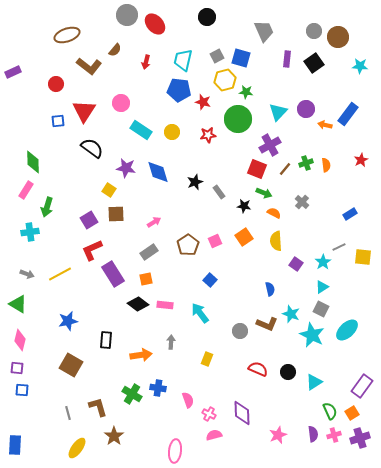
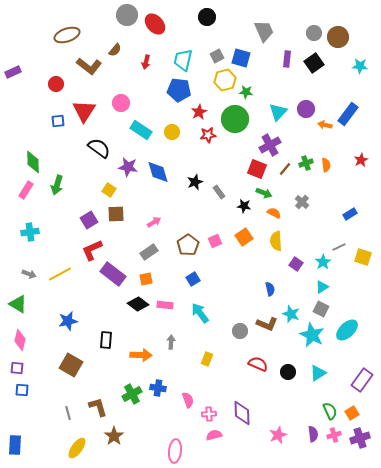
gray circle at (314, 31): moved 2 px down
red star at (203, 102): moved 4 px left, 10 px down; rotated 28 degrees clockwise
green circle at (238, 119): moved 3 px left
black semicircle at (92, 148): moved 7 px right
purple star at (126, 168): moved 2 px right, 1 px up
green arrow at (47, 207): moved 10 px right, 22 px up
yellow square at (363, 257): rotated 12 degrees clockwise
gray arrow at (27, 274): moved 2 px right
purple rectangle at (113, 274): rotated 20 degrees counterclockwise
blue square at (210, 280): moved 17 px left, 1 px up; rotated 16 degrees clockwise
orange arrow at (141, 355): rotated 10 degrees clockwise
red semicircle at (258, 369): moved 5 px up
cyan triangle at (314, 382): moved 4 px right, 9 px up
purple rectangle at (362, 386): moved 6 px up
green cross at (132, 394): rotated 30 degrees clockwise
pink cross at (209, 414): rotated 32 degrees counterclockwise
